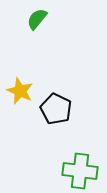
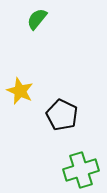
black pentagon: moved 6 px right, 6 px down
green cross: moved 1 px right, 1 px up; rotated 24 degrees counterclockwise
